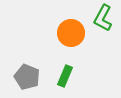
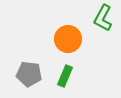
orange circle: moved 3 px left, 6 px down
gray pentagon: moved 2 px right, 3 px up; rotated 15 degrees counterclockwise
